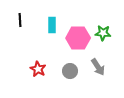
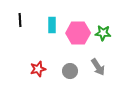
pink hexagon: moved 5 px up
red star: rotated 28 degrees clockwise
